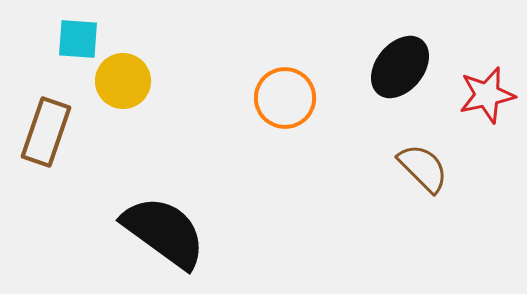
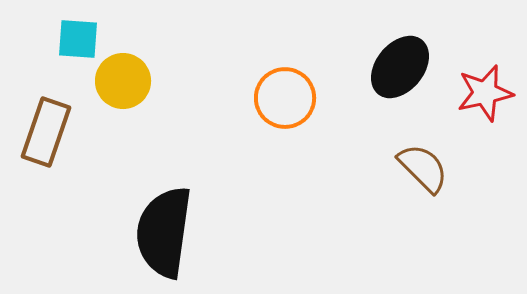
red star: moved 2 px left, 2 px up
black semicircle: rotated 118 degrees counterclockwise
